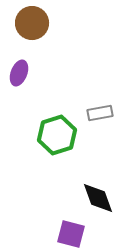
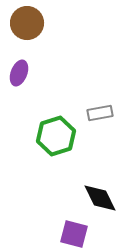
brown circle: moved 5 px left
green hexagon: moved 1 px left, 1 px down
black diamond: moved 2 px right; rotated 6 degrees counterclockwise
purple square: moved 3 px right
